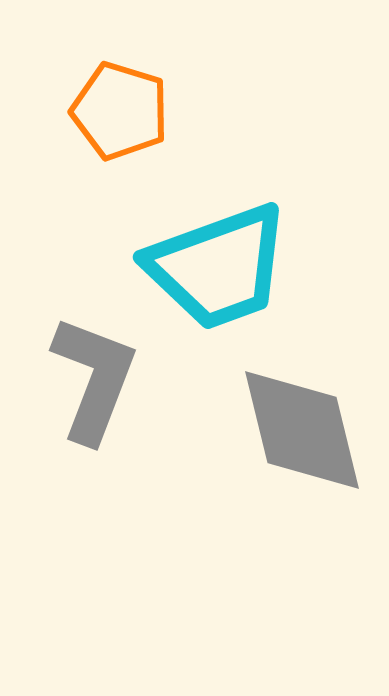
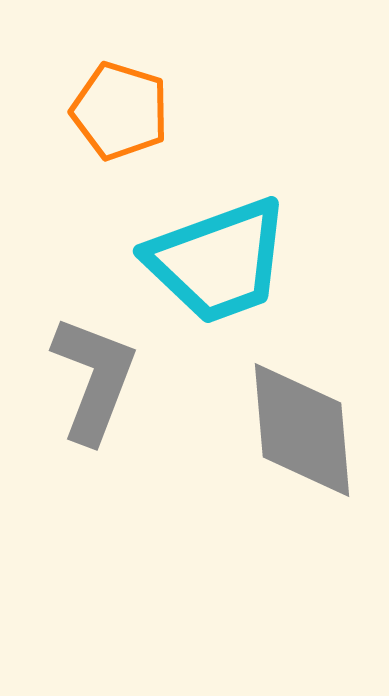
cyan trapezoid: moved 6 px up
gray diamond: rotated 9 degrees clockwise
